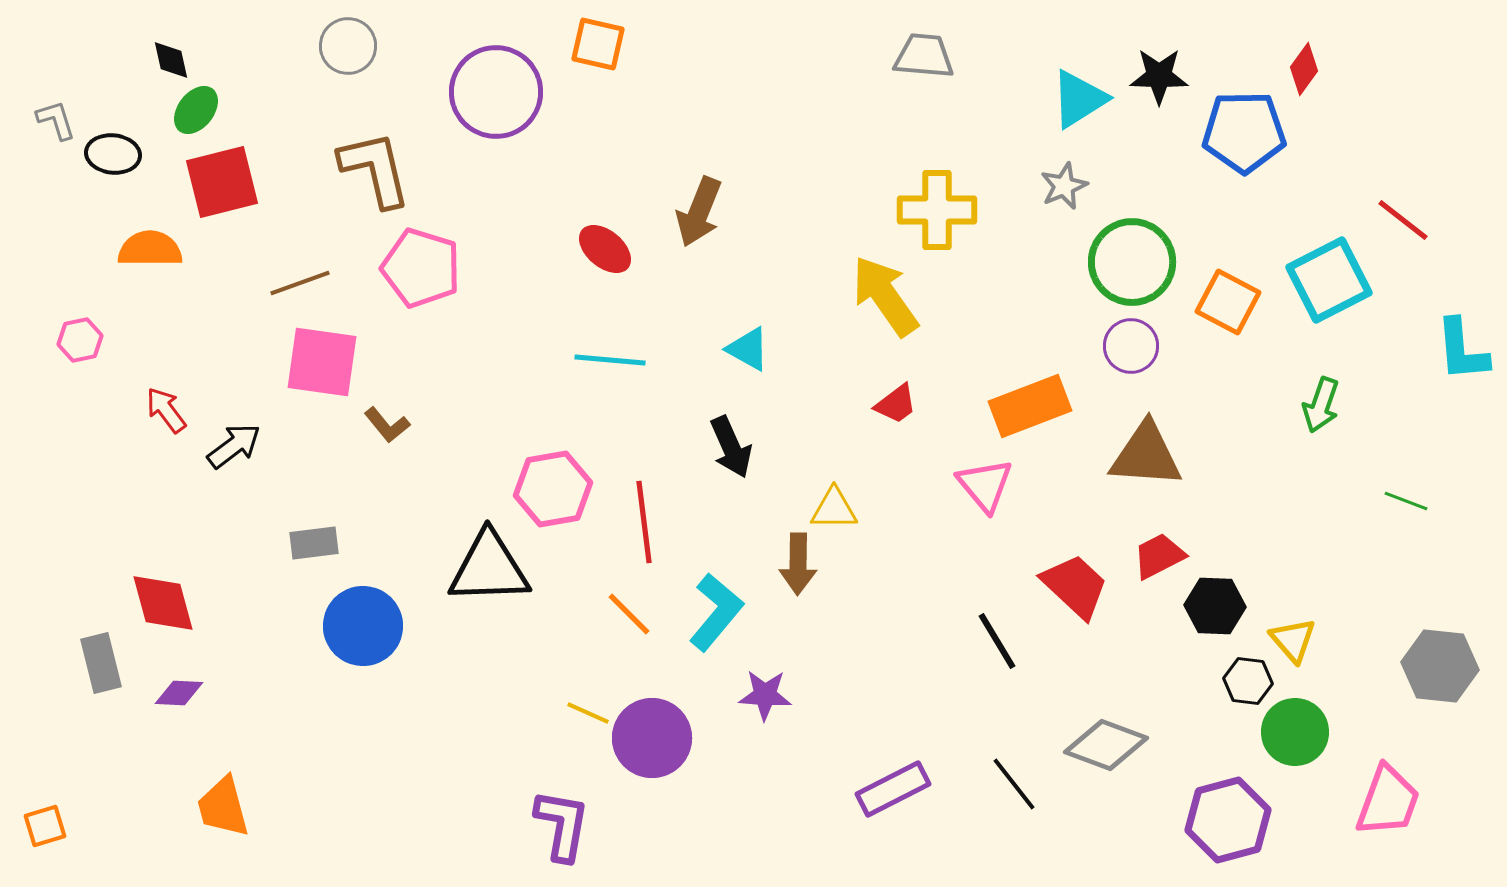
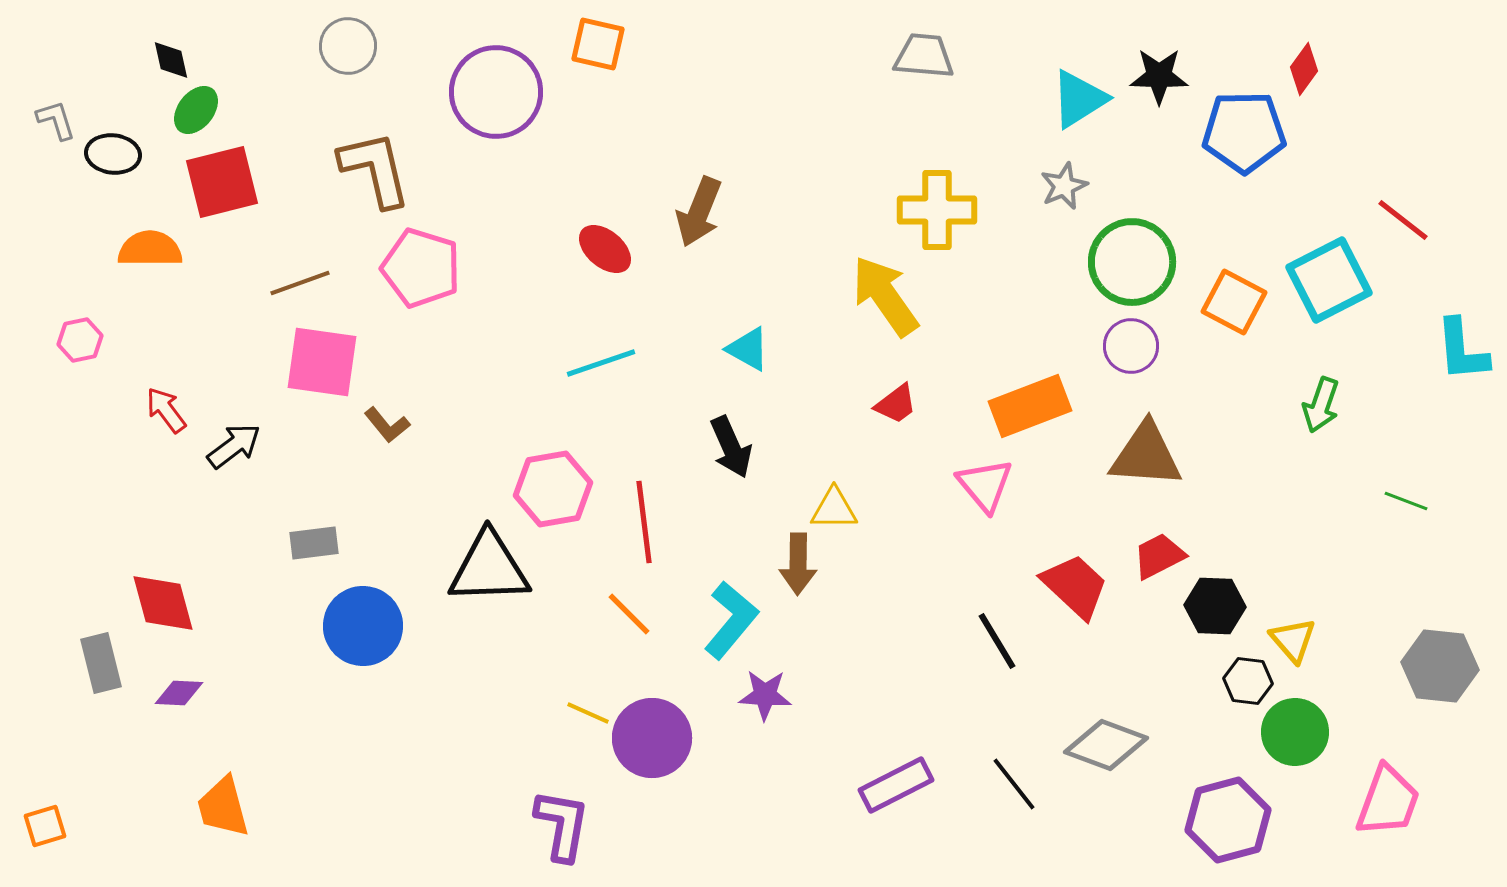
orange square at (1228, 302): moved 6 px right
cyan line at (610, 360): moved 9 px left, 3 px down; rotated 24 degrees counterclockwise
cyan L-shape at (716, 612): moved 15 px right, 8 px down
purple rectangle at (893, 789): moved 3 px right, 4 px up
